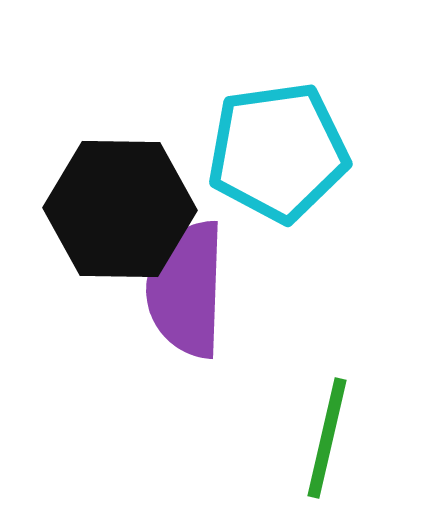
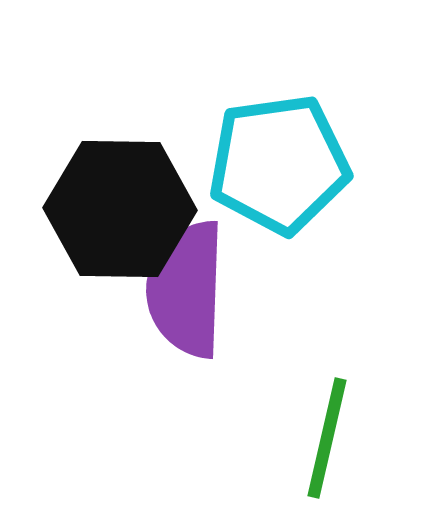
cyan pentagon: moved 1 px right, 12 px down
